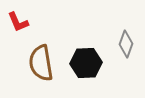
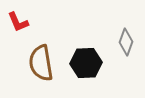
gray diamond: moved 2 px up
